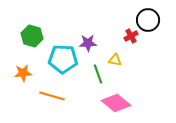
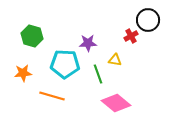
cyan pentagon: moved 2 px right, 5 px down
